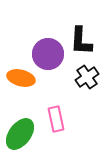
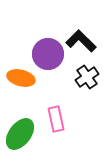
black L-shape: rotated 132 degrees clockwise
